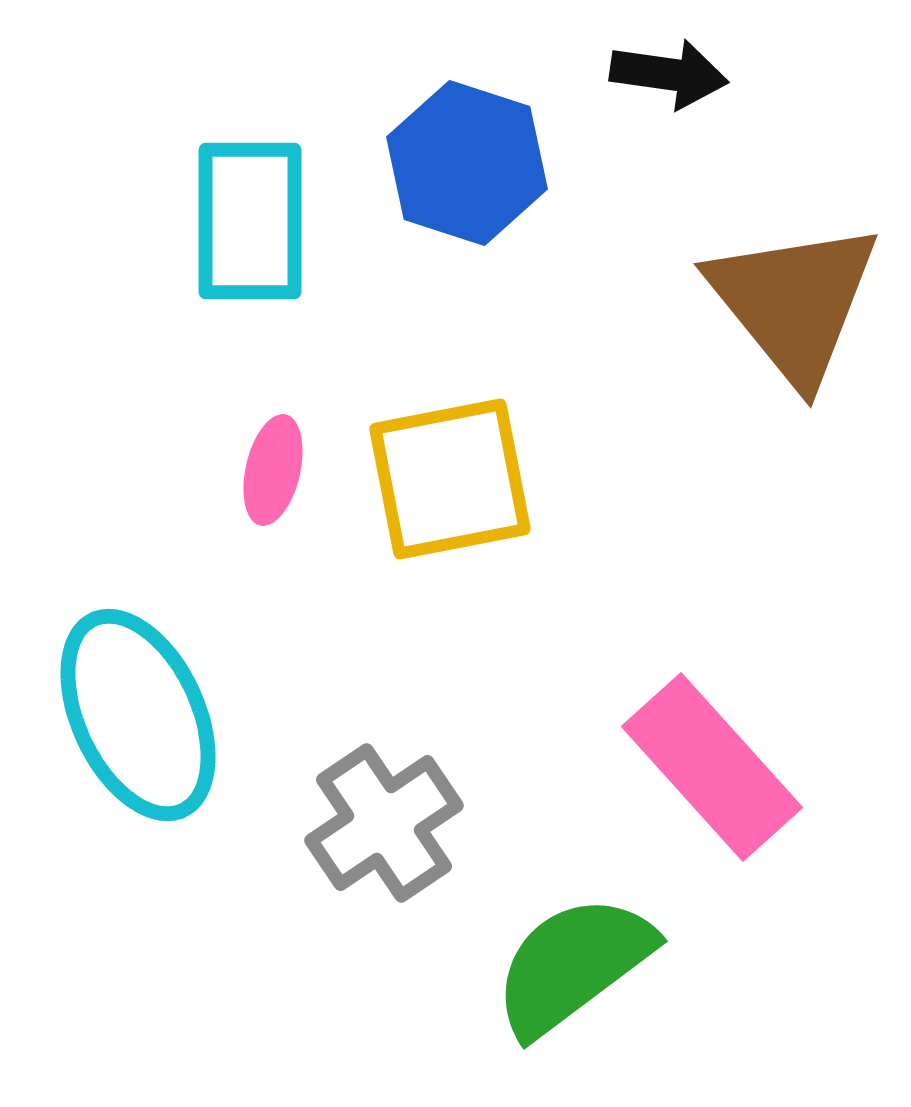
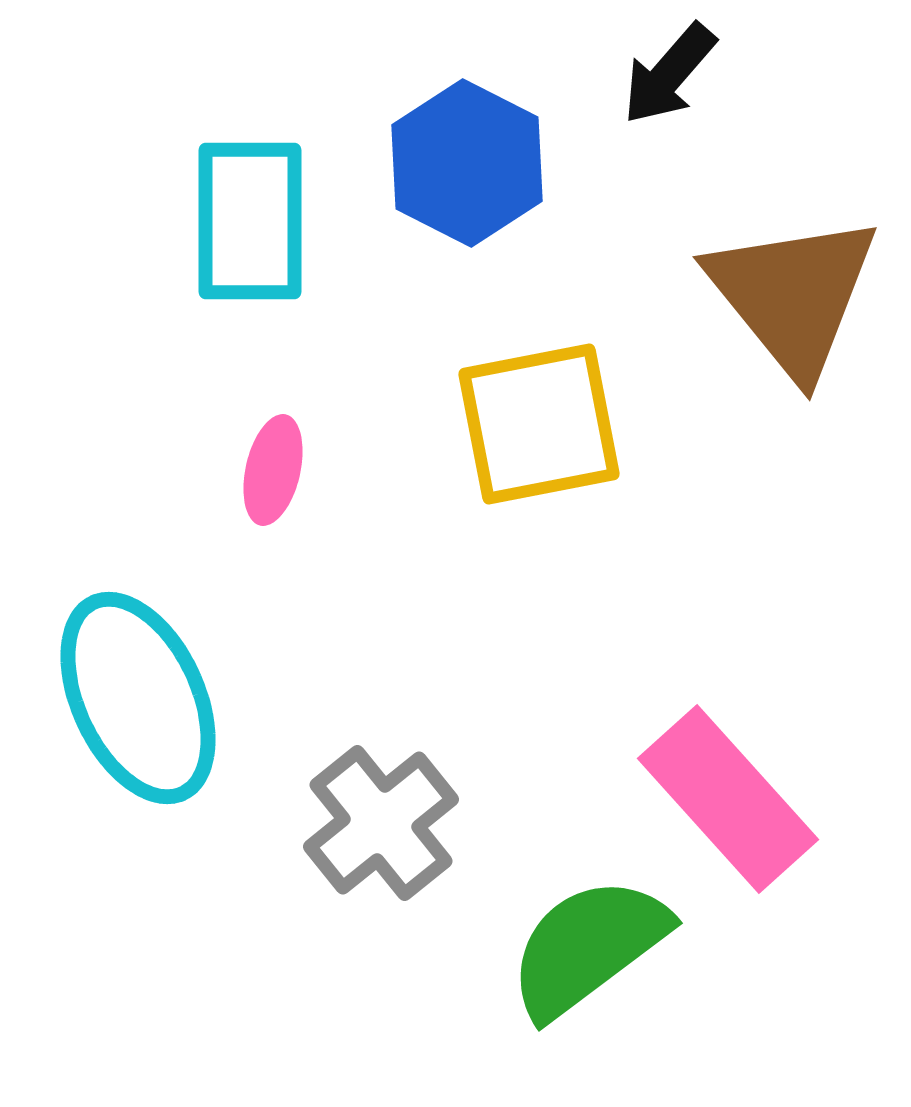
black arrow: rotated 123 degrees clockwise
blue hexagon: rotated 9 degrees clockwise
brown triangle: moved 1 px left, 7 px up
yellow square: moved 89 px right, 55 px up
cyan ellipse: moved 17 px up
pink rectangle: moved 16 px right, 32 px down
gray cross: moved 3 px left; rotated 5 degrees counterclockwise
green semicircle: moved 15 px right, 18 px up
